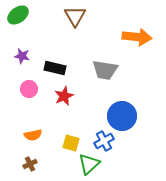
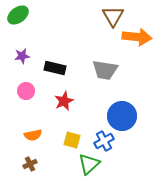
brown triangle: moved 38 px right
purple star: rotated 21 degrees counterclockwise
pink circle: moved 3 px left, 2 px down
red star: moved 5 px down
yellow square: moved 1 px right, 3 px up
